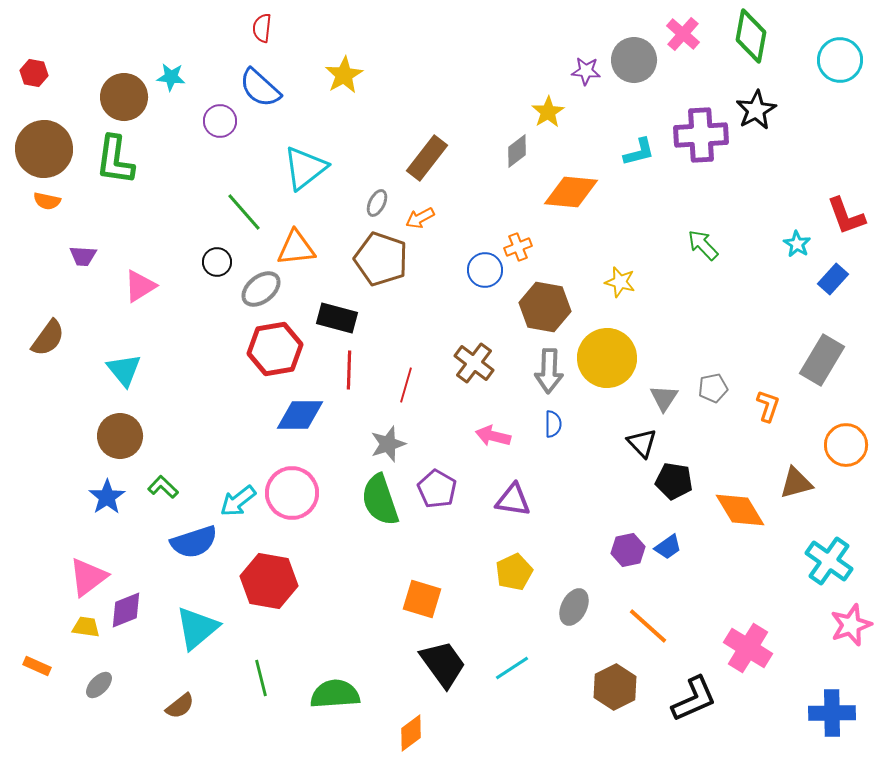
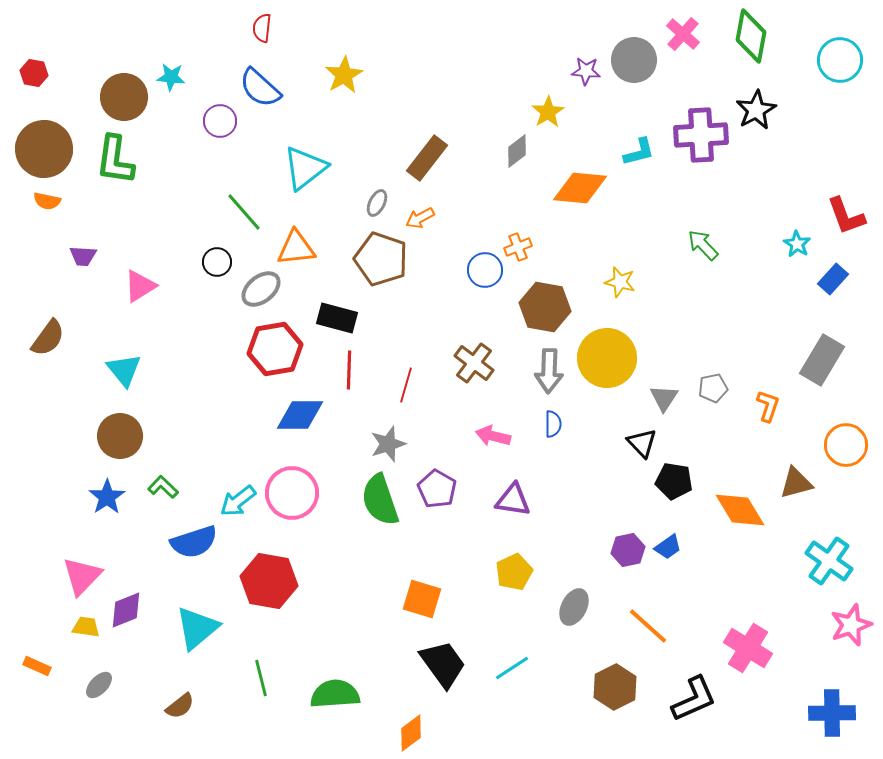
orange diamond at (571, 192): moved 9 px right, 4 px up
pink triangle at (88, 577): moved 6 px left, 1 px up; rotated 9 degrees counterclockwise
